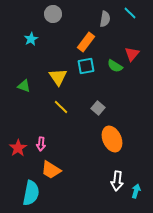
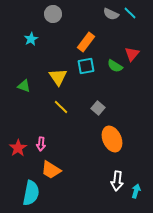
gray semicircle: moved 6 px right, 5 px up; rotated 105 degrees clockwise
